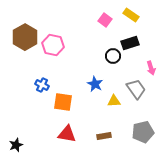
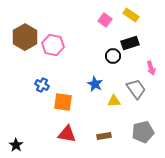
black star: rotated 16 degrees counterclockwise
